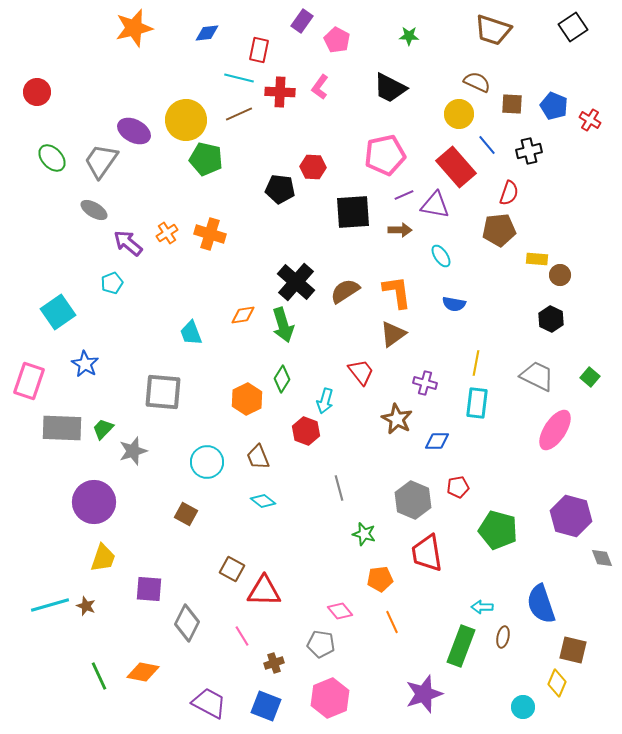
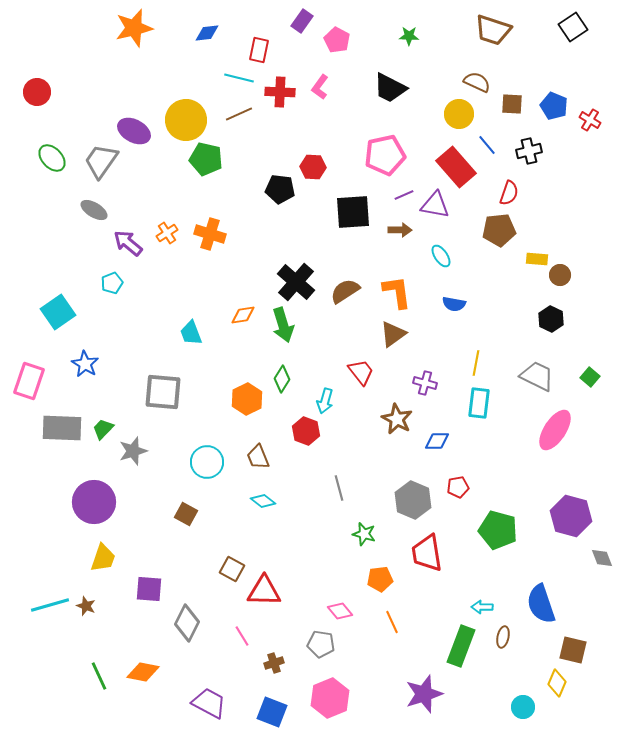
cyan rectangle at (477, 403): moved 2 px right
blue square at (266, 706): moved 6 px right, 6 px down
